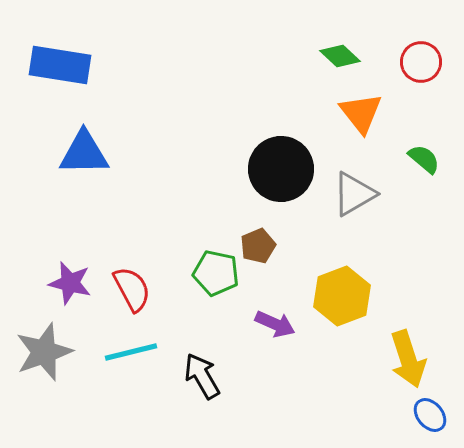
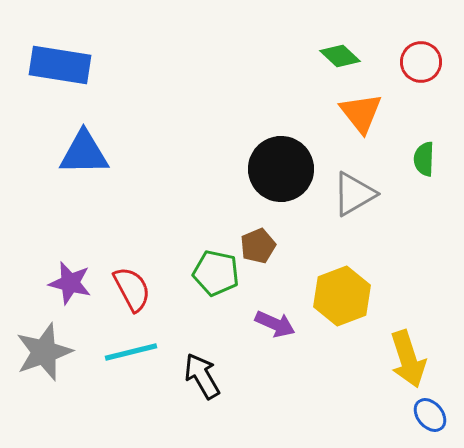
green semicircle: rotated 128 degrees counterclockwise
